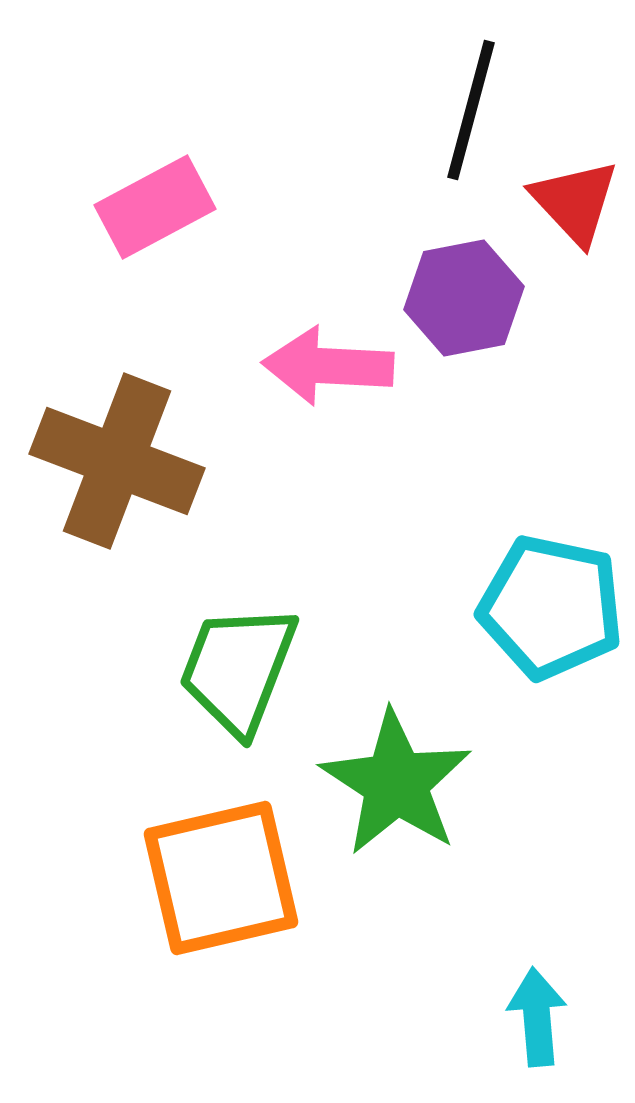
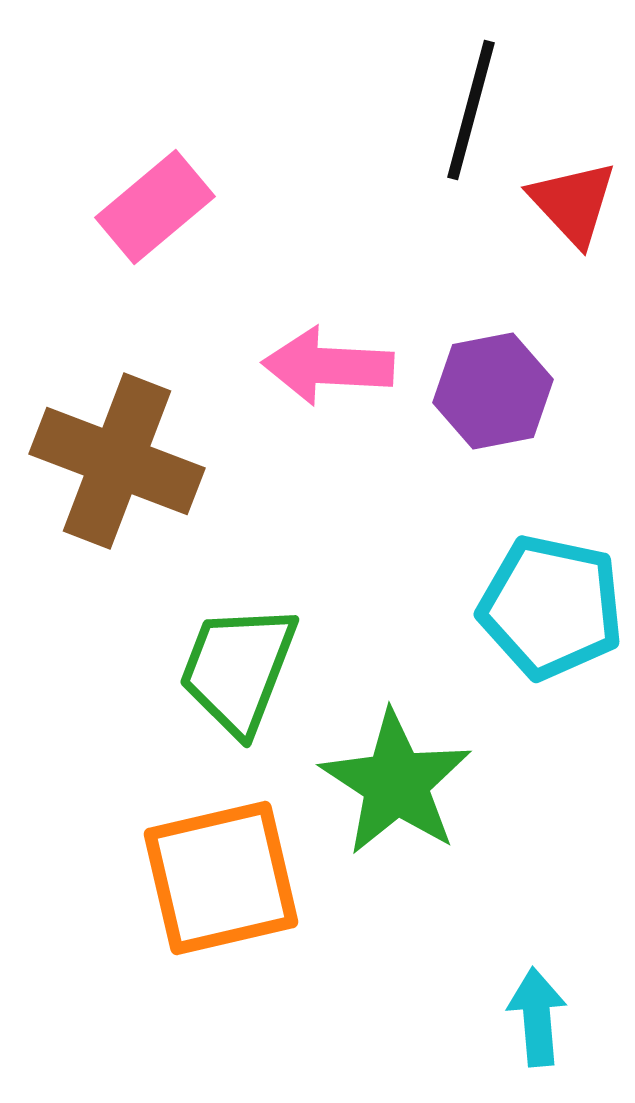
red triangle: moved 2 px left, 1 px down
pink rectangle: rotated 12 degrees counterclockwise
purple hexagon: moved 29 px right, 93 px down
